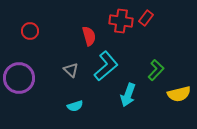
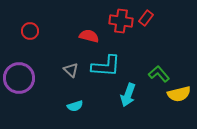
red semicircle: rotated 60 degrees counterclockwise
cyan L-shape: rotated 44 degrees clockwise
green L-shape: moved 3 px right, 4 px down; rotated 85 degrees counterclockwise
